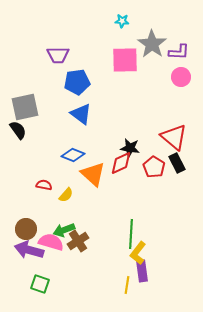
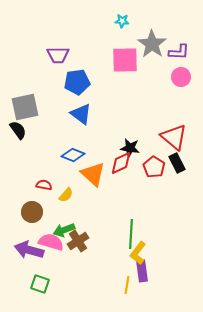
brown circle: moved 6 px right, 17 px up
